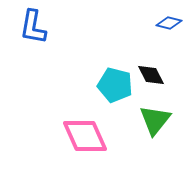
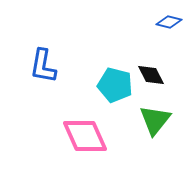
blue diamond: moved 1 px up
blue L-shape: moved 10 px right, 39 px down
